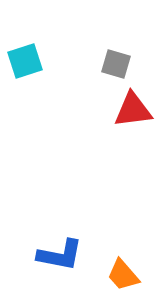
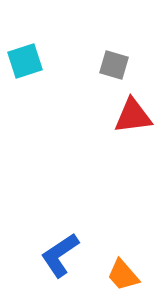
gray square: moved 2 px left, 1 px down
red triangle: moved 6 px down
blue L-shape: rotated 135 degrees clockwise
